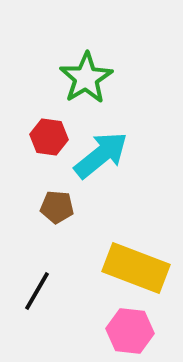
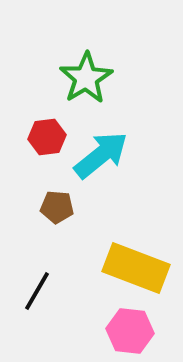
red hexagon: moved 2 px left; rotated 15 degrees counterclockwise
